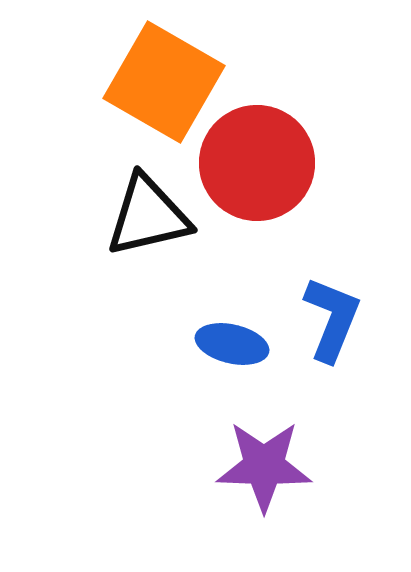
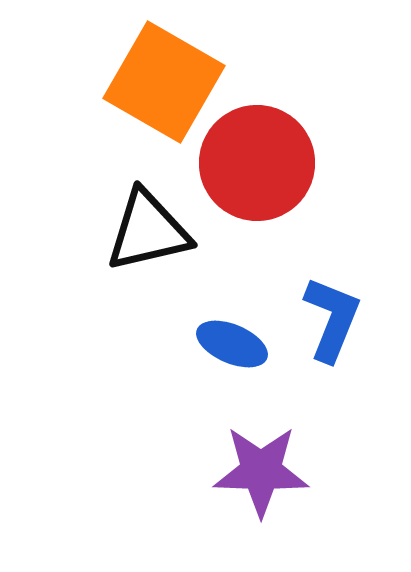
black triangle: moved 15 px down
blue ellipse: rotated 10 degrees clockwise
purple star: moved 3 px left, 5 px down
